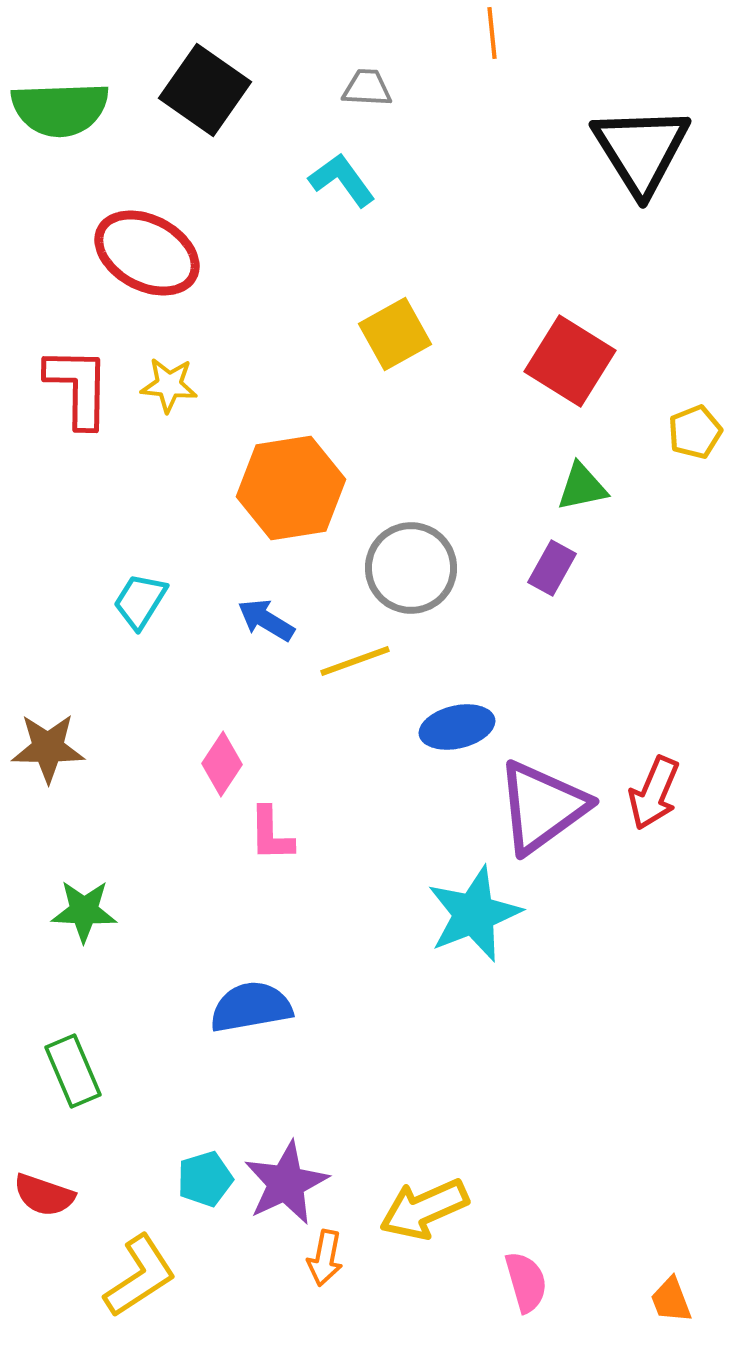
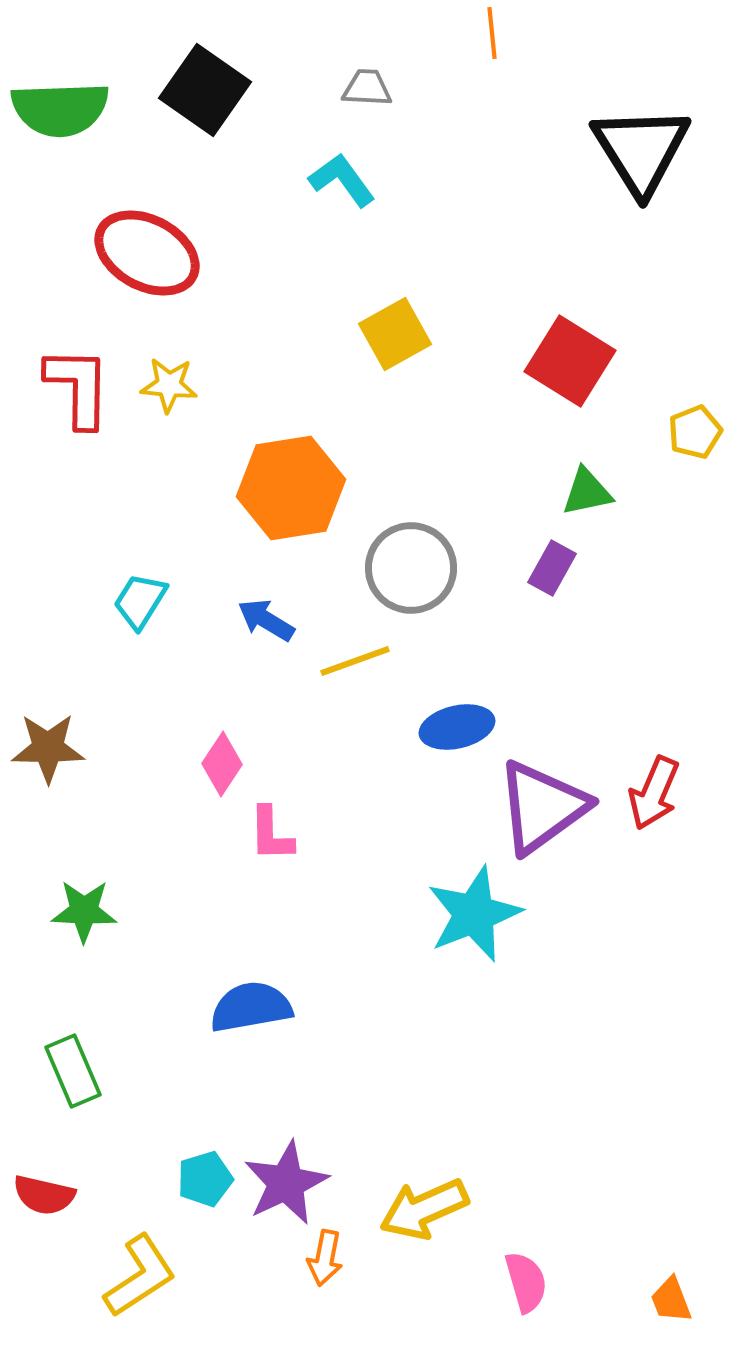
green triangle: moved 5 px right, 5 px down
red semicircle: rotated 6 degrees counterclockwise
